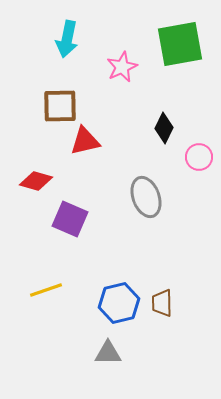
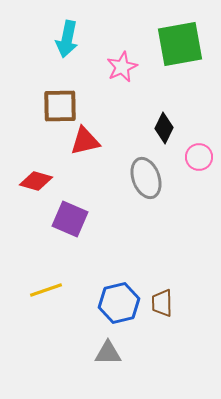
gray ellipse: moved 19 px up
